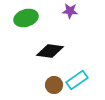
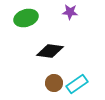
purple star: moved 1 px down
cyan rectangle: moved 4 px down
brown circle: moved 2 px up
